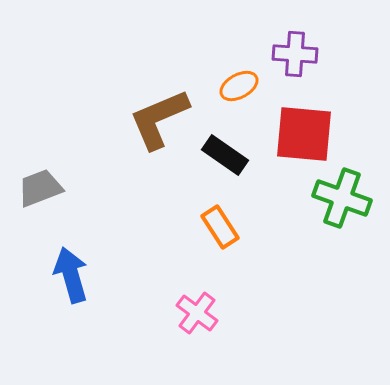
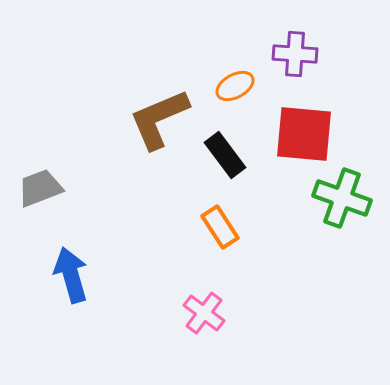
orange ellipse: moved 4 px left
black rectangle: rotated 18 degrees clockwise
pink cross: moved 7 px right
